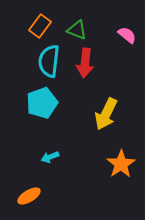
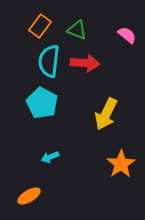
red arrow: rotated 92 degrees counterclockwise
cyan pentagon: rotated 24 degrees counterclockwise
